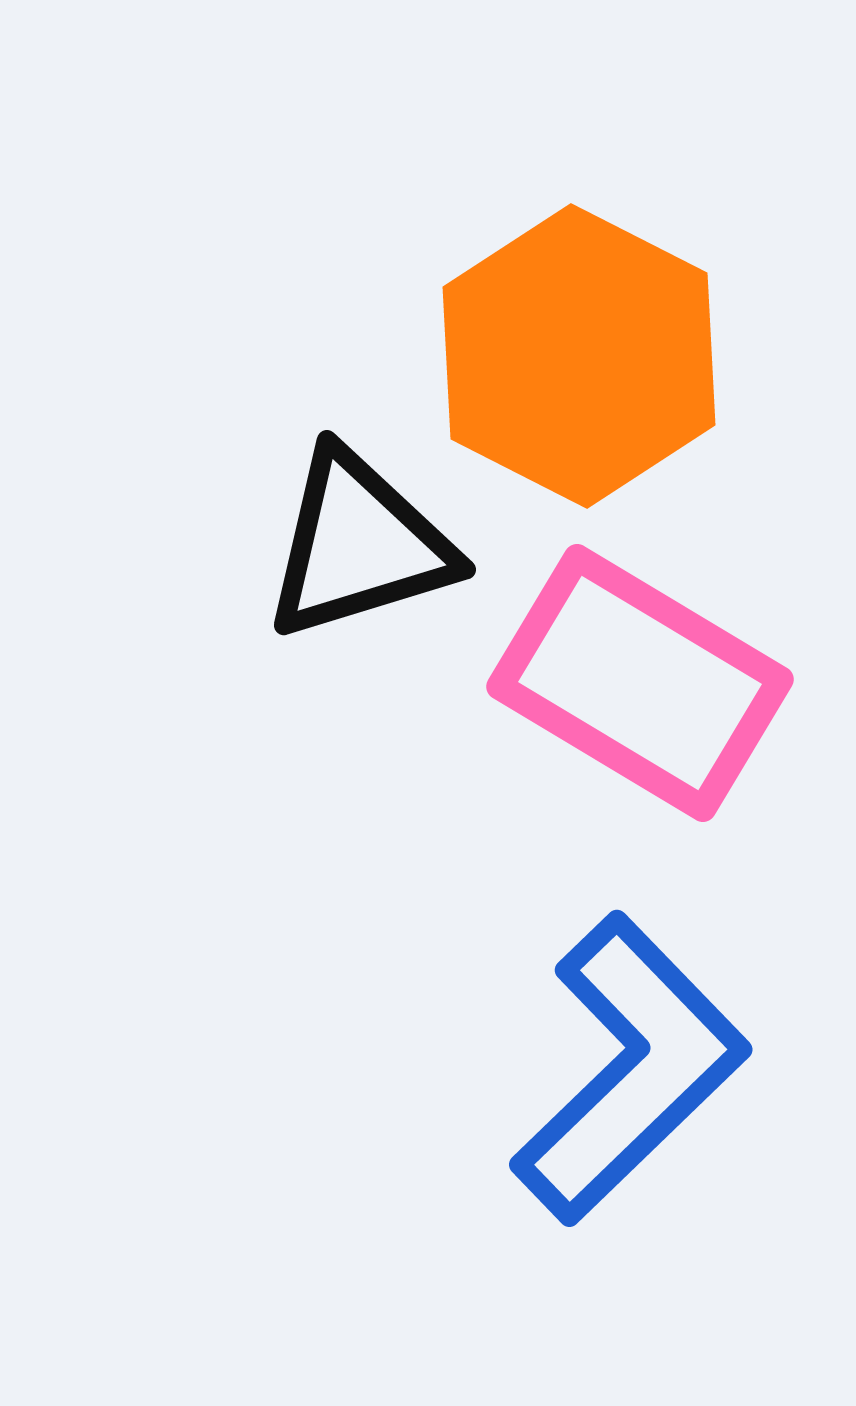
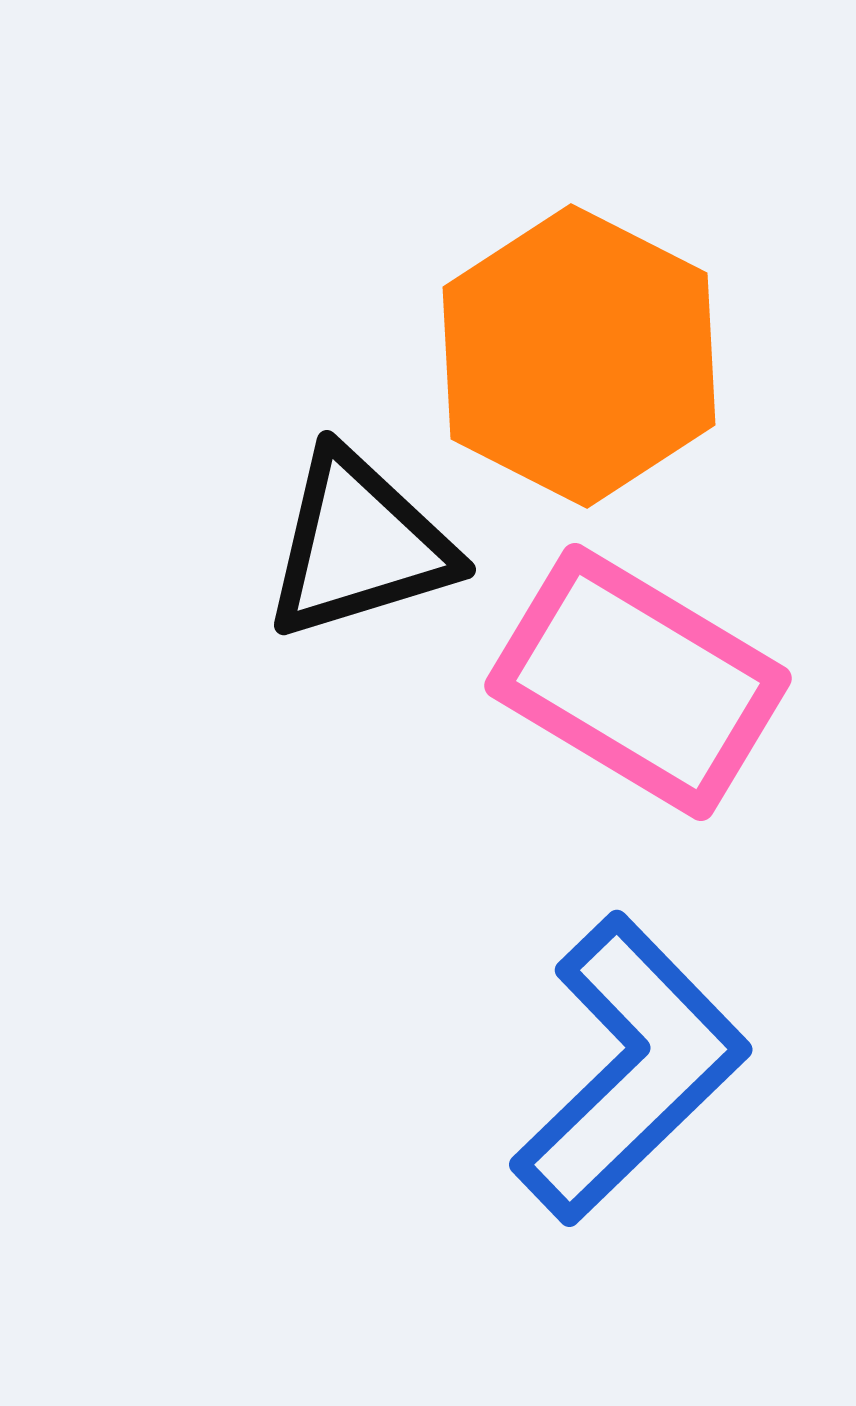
pink rectangle: moved 2 px left, 1 px up
